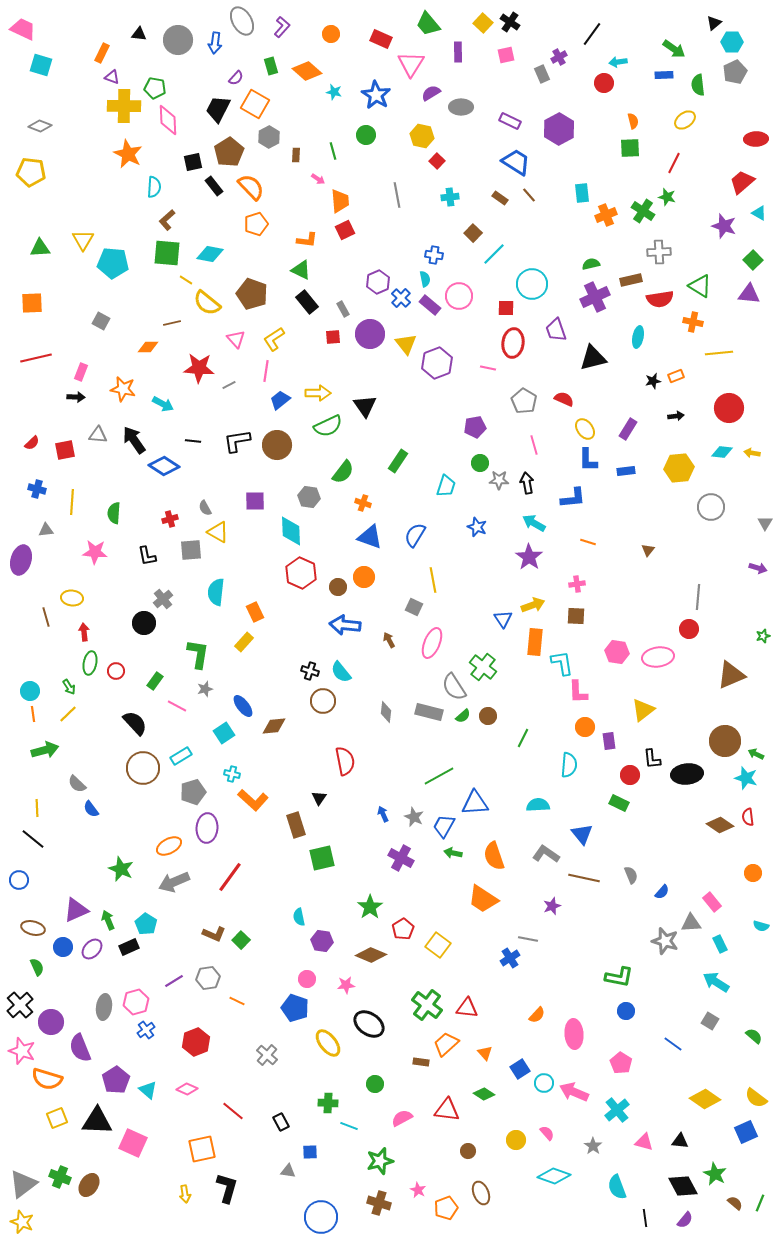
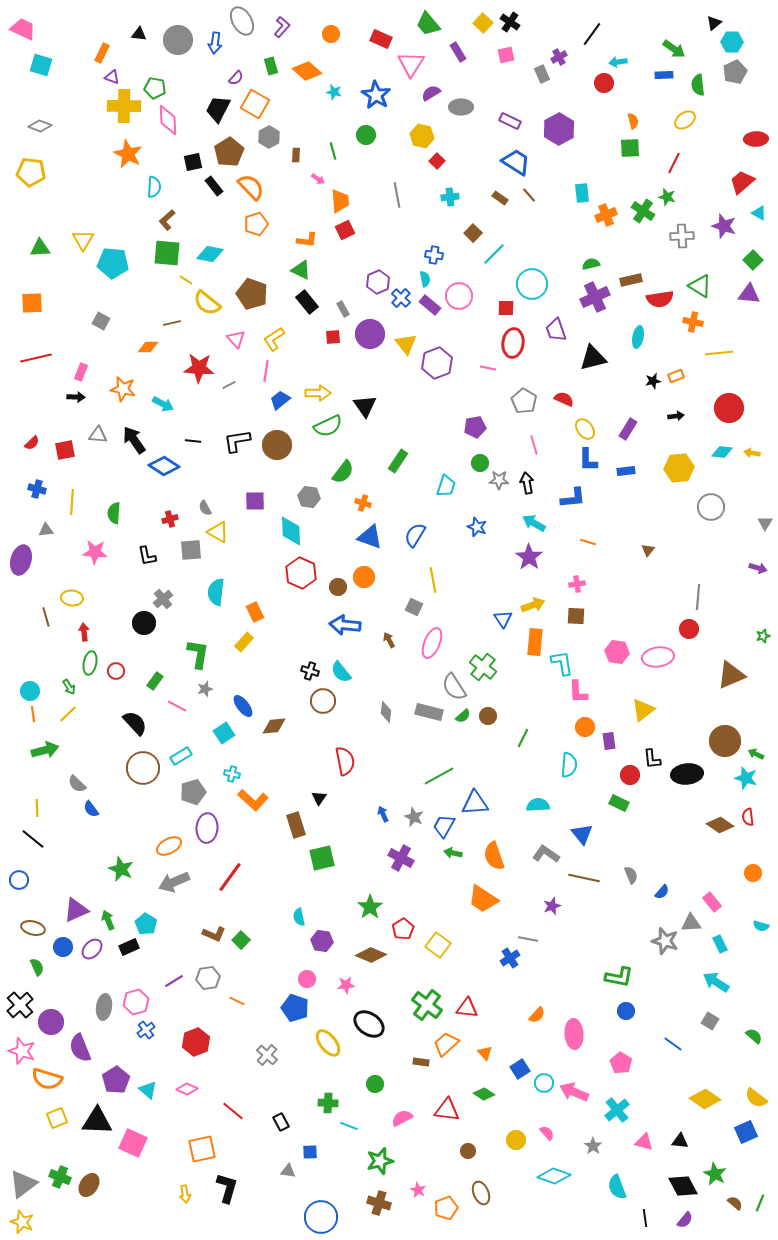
purple rectangle at (458, 52): rotated 30 degrees counterclockwise
gray cross at (659, 252): moved 23 px right, 16 px up
